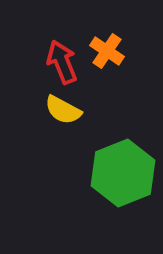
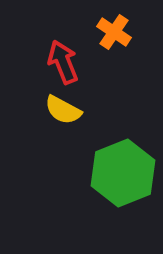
orange cross: moved 7 px right, 19 px up
red arrow: moved 1 px right
